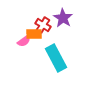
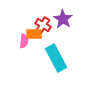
purple star: moved 1 px down
pink semicircle: rotated 48 degrees counterclockwise
